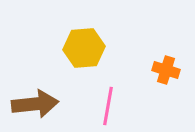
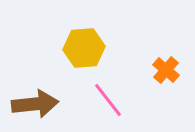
orange cross: rotated 24 degrees clockwise
pink line: moved 6 px up; rotated 48 degrees counterclockwise
